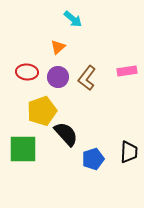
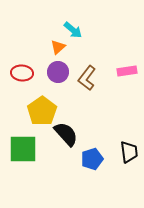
cyan arrow: moved 11 px down
red ellipse: moved 5 px left, 1 px down
purple circle: moved 5 px up
yellow pentagon: rotated 16 degrees counterclockwise
black trapezoid: rotated 10 degrees counterclockwise
blue pentagon: moved 1 px left
